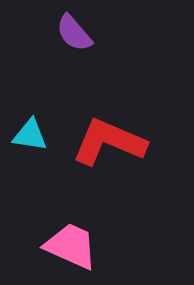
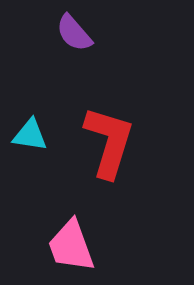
red L-shape: rotated 84 degrees clockwise
pink trapezoid: rotated 134 degrees counterclockwise
